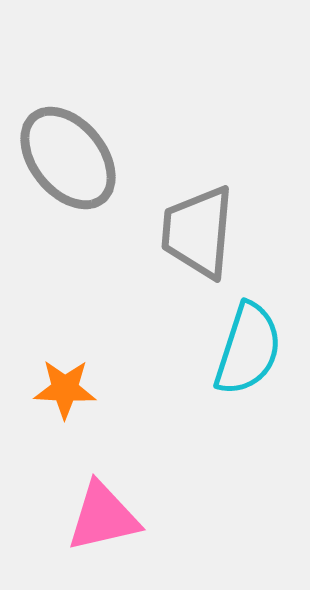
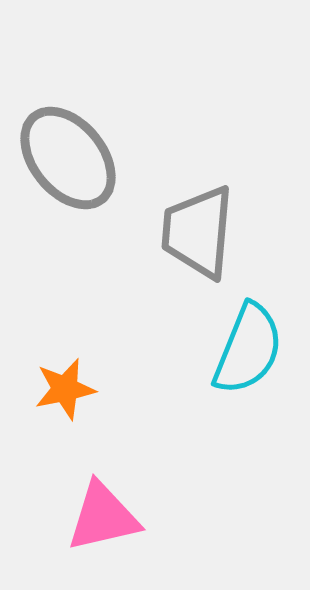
cyan semicircle: rotated 4 degrees clockwise
orange star: rotated 14 degrees counterclockwise
